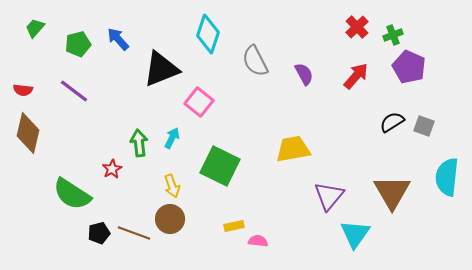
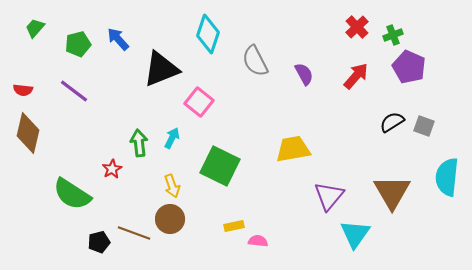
black pentagon: moved 9 px down
